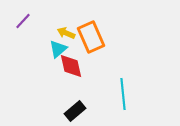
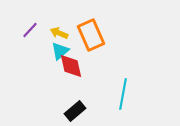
purple line: moved 7 px right, 9 px down
yellow arrow: moved 7 px left
orange rectangle: moved 2 px up
cyan triangle: moved 2 px right, 2 px down
cyan line: rotated 16 degrees clockwise
